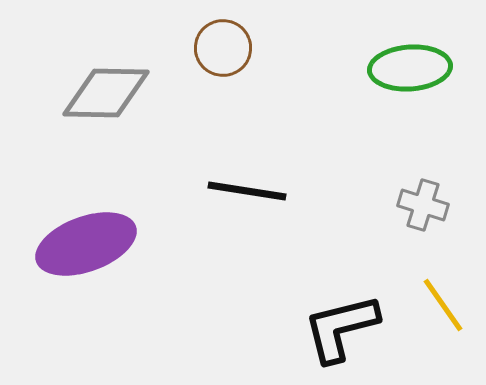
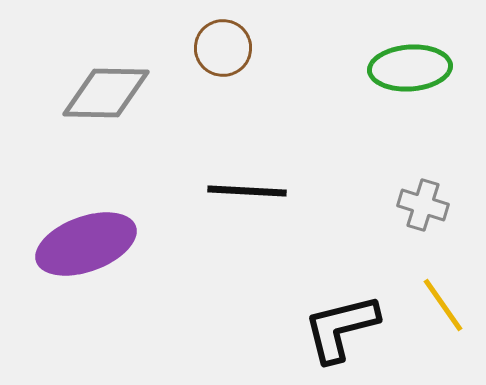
black line: rotated 6 degrees counterclockwise
